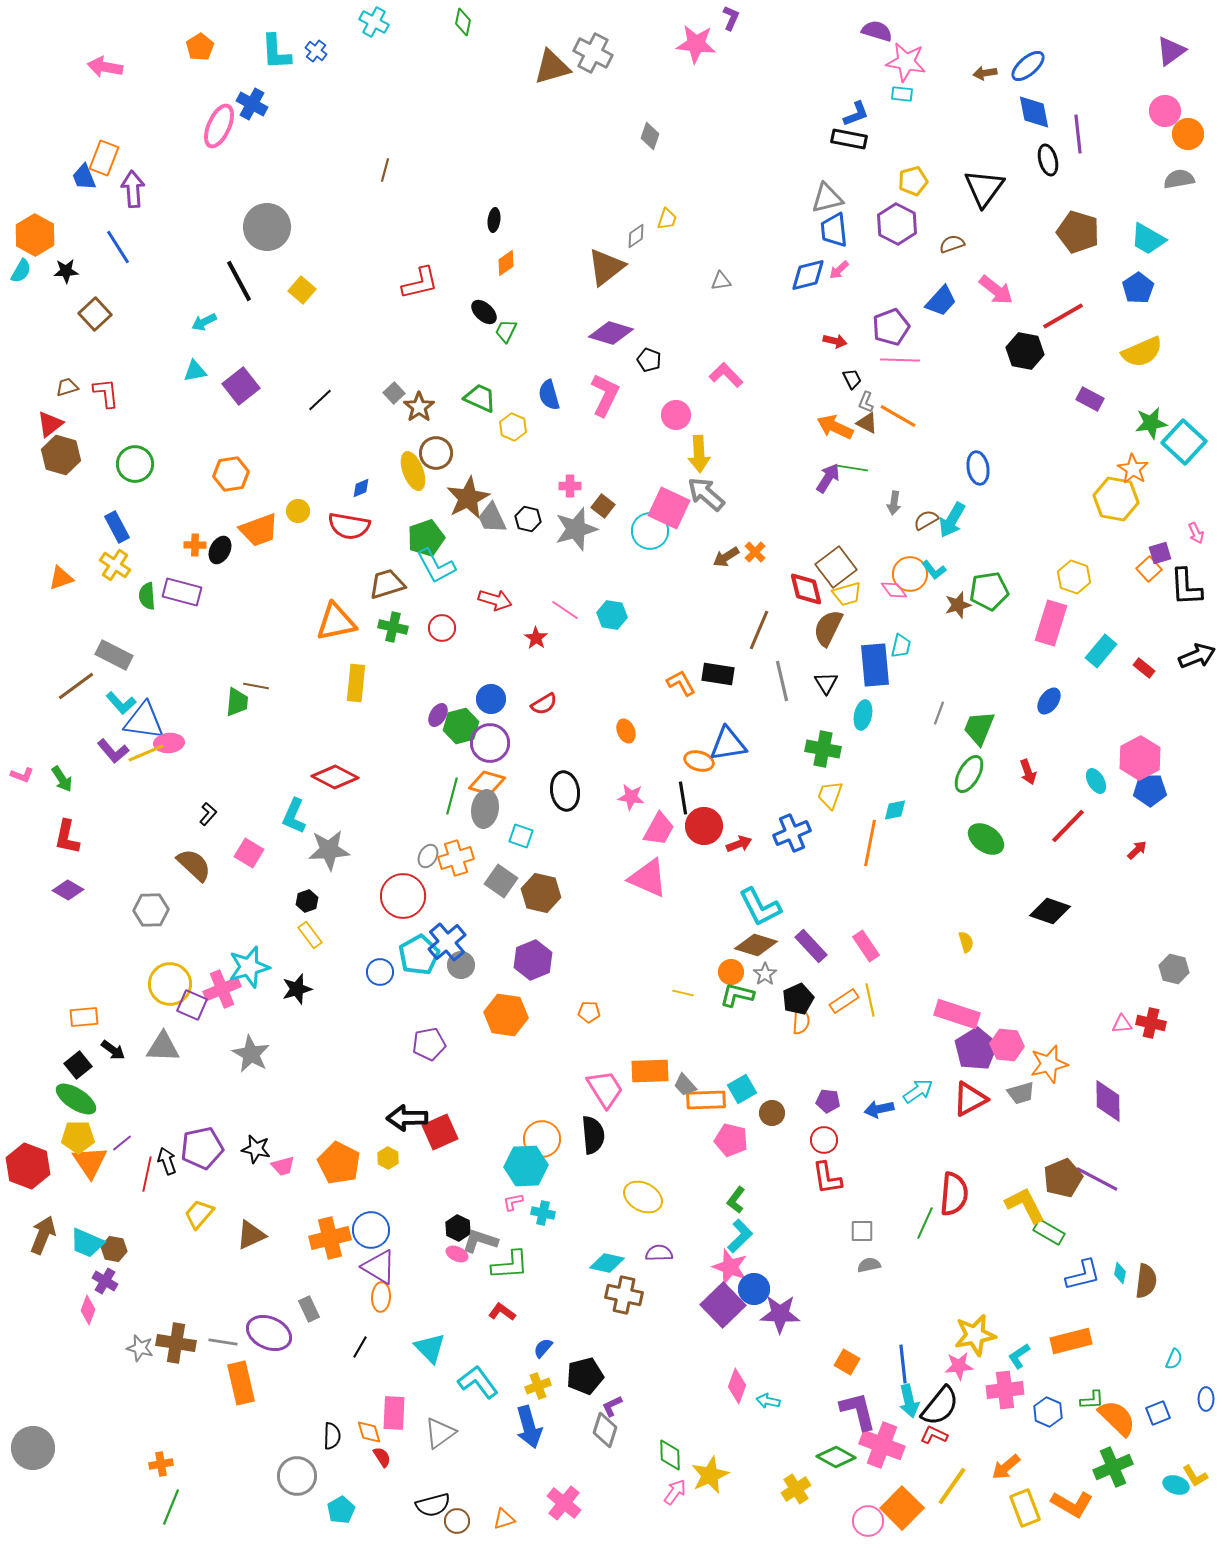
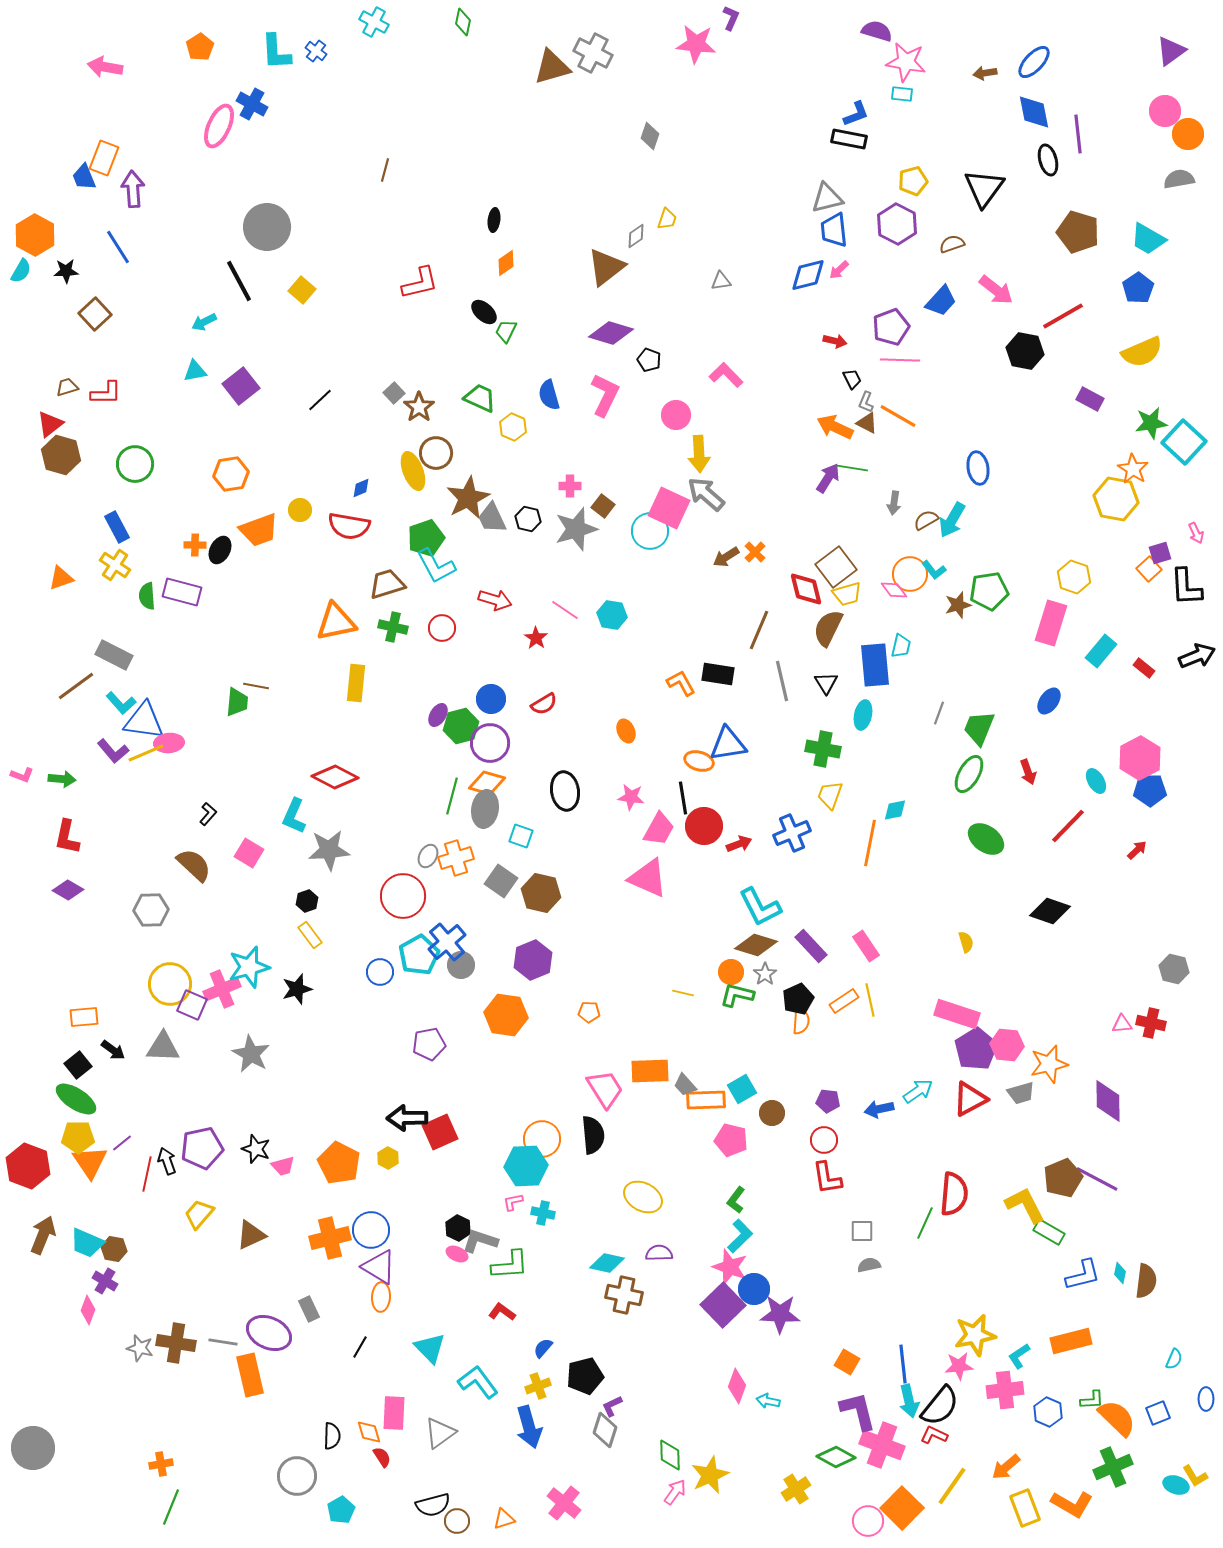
blue ellipse at (1028, 66): moved 6 px right, 4 px up; rotated 6 degrees counterclockwise
red L-shape at (106, 393): rotated 96 degrees clockwise
yellow circle at (298, 511): moved 2 px right, 1 px up
green arrow at (62, 779): rotated 52 degrees counterclockwise
black star at (256, 1149): rotated 8 degrees clockwise
orange rectangle at (241, 1383): moved 9 px right, 8 px up
